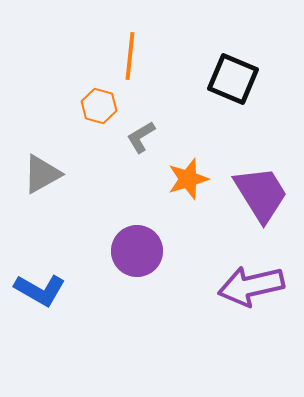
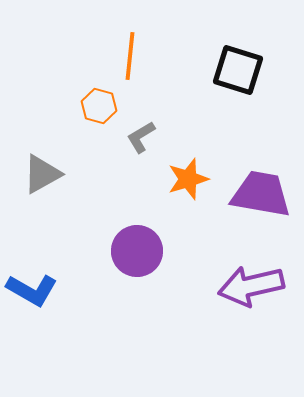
black square: moved 5 px right, 9 px up; rotated 6 degrees counterclockwise
purple trapezoid: rotated 48 degrees counterclockwise
blue L-shape: moved 8 px left
